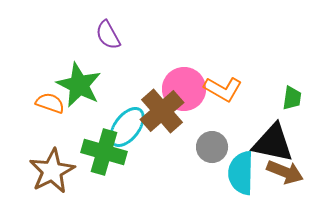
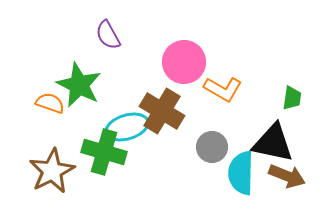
pink circle: moved 27 px up
brown cross: rotated 18 degrees counterclockwise
cyan ellipse: rotated 36 degrees clockwise
brown arrow: moved 2 px right, 4 px down
